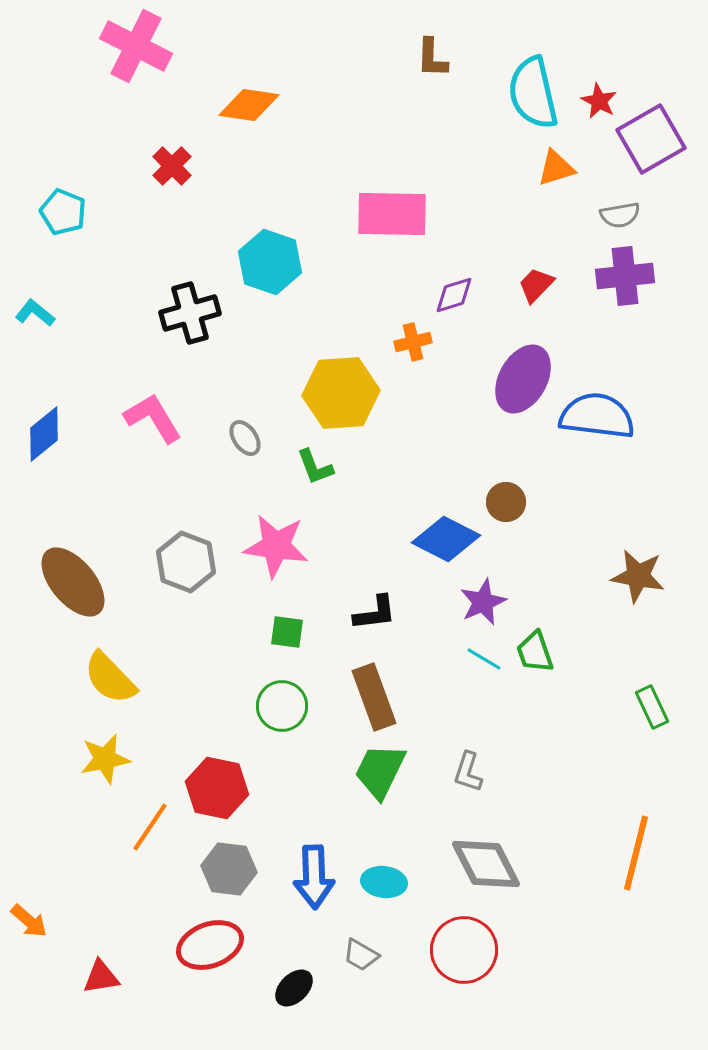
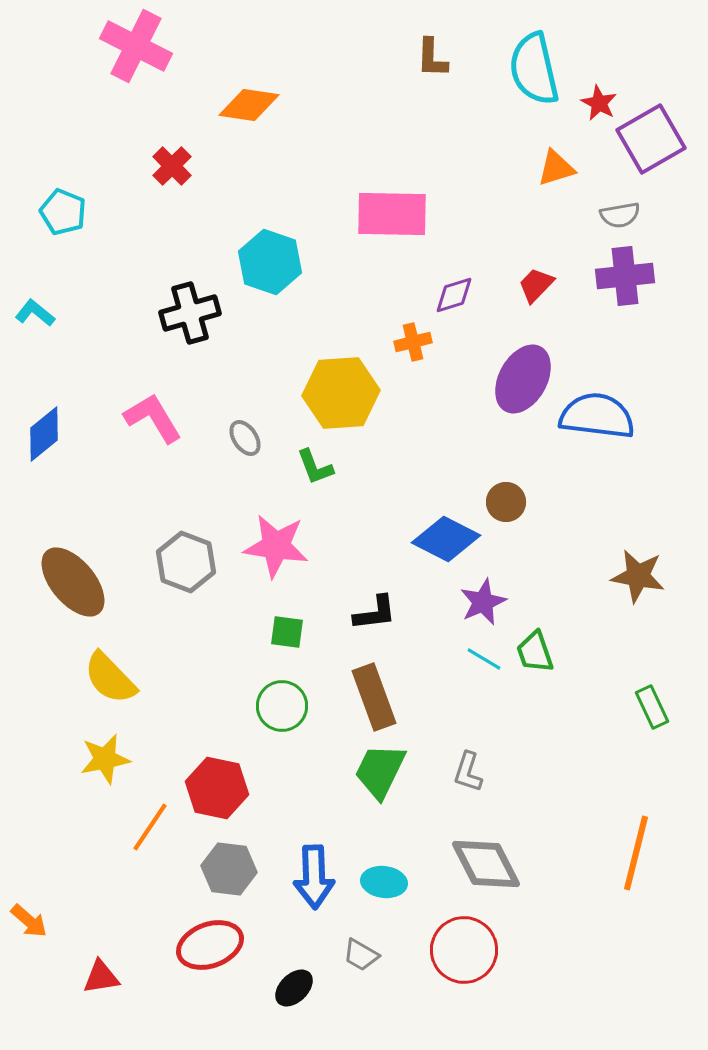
cyan semicircle at (533, 93): moved 1 px right, 24 px up
red star at (599, 101): moved 2 px down
